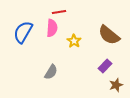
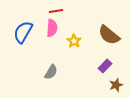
red line: moved 3 px left, 1 px up
